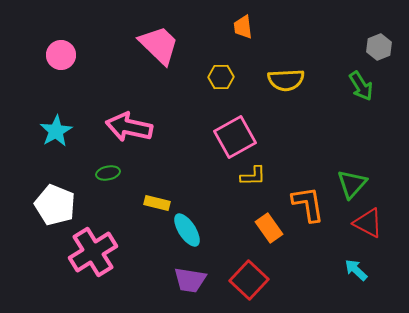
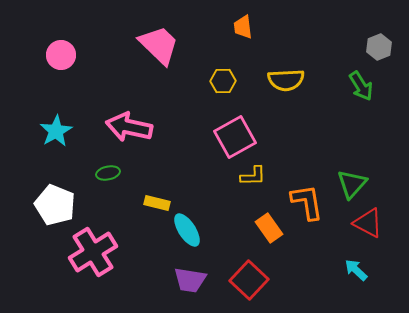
yellow hexagon: moved 2 px right, 4 px down
orange L-shape: moved 1 px left, 2 px up
